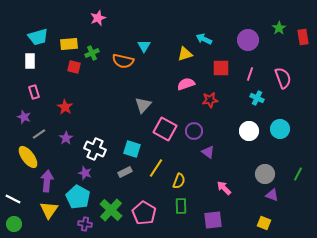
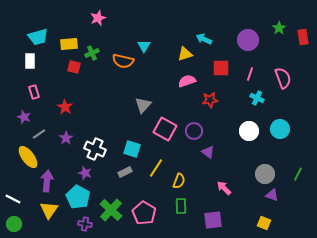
pink semicircle at (186, 84): moved 1 px right, 3 px up
